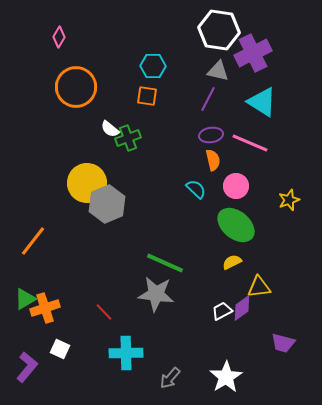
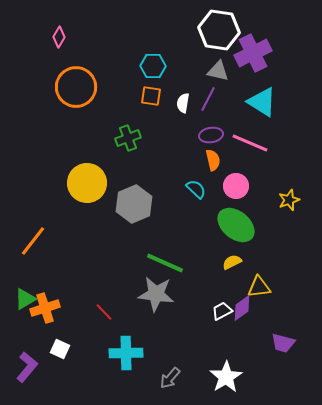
orange square: moved 4 px right
white semicircle: moved 73 px right, 26 px up; rotated 60 degrees clockwise
gray hexagon: moved 27 px right
